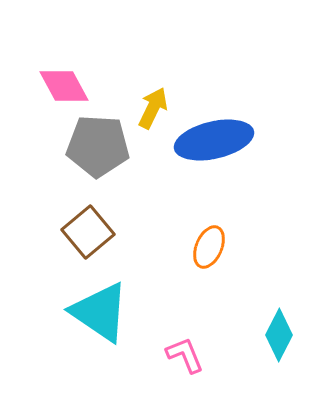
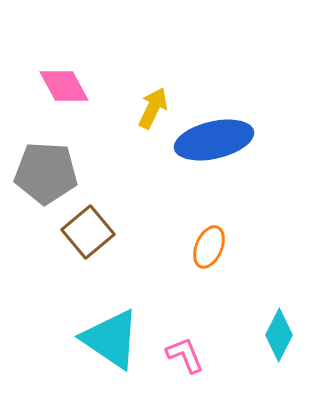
gray pentagon: moved 52 px left, 27 px down
cyan triangle: moved 11 px right, 27 px down
